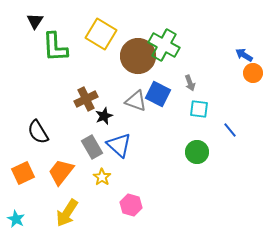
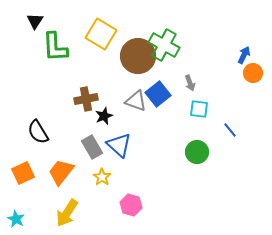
blue arrow: rotated 84 degrees clockwise
blue square: rotated 25 degrees clockwise
brown cross: rotated 15 degrees clockwise
